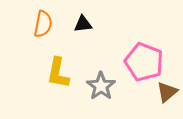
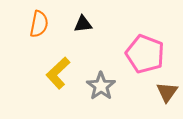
orange semicircle: moved 4 px left
pink pentagon: moved 1 px right, 8 px up
yellow L-shape: rotated 36 degrees clockwise
brown triangle: rotated 15 degrees counterclockwise
